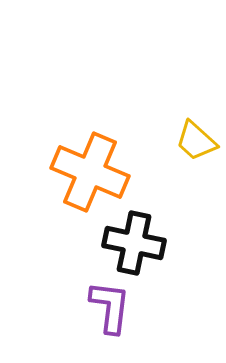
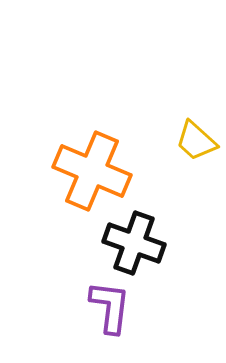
orange cross: moved 2 px right, 1 px up
black cross: rotated 8 degrees clockwise
